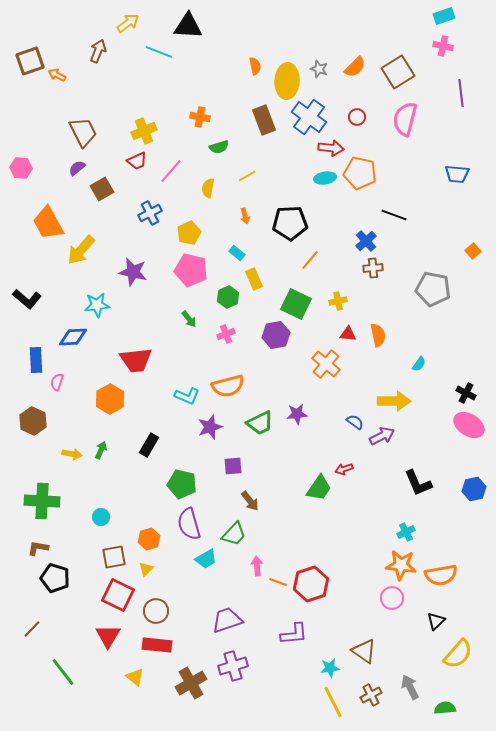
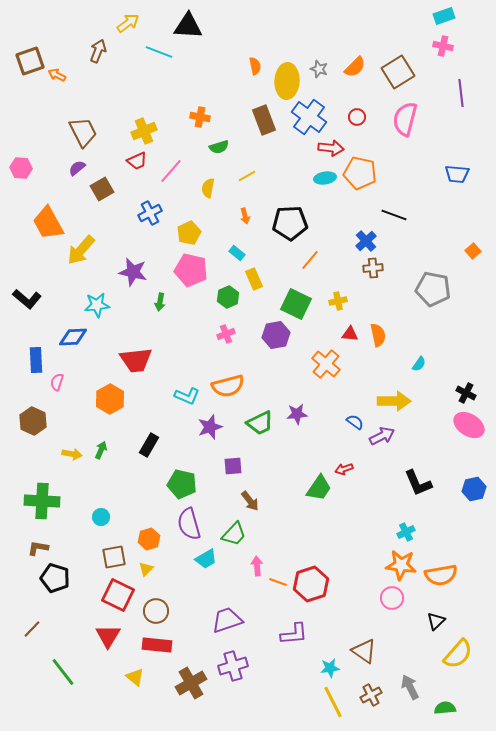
green arrow at (189, 319): moved 29 px left, 17 px up; rotated 48 degrees clockwise
red triangle at (348, 334): moved 2 px right
